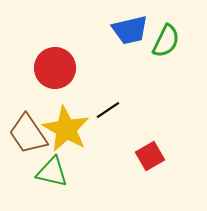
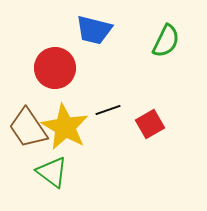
blue trapezoid: moved 36 px left; rotated 27 degrees clockwise
black line: rotated 15 degrees clockwise
yellow star: moved 1 px left, 2 px up
brown trapezoid: moved 6 px up
red square: moved 32 px up
green triangle: rotated 24 degrees clockwise
